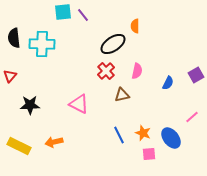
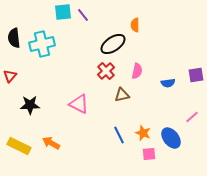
orange semicircle: moved 1 px up
cyan cross: rotated 15 degrees counterclockwise
purple square: rotated 21 degrees clockwise
blue semicircle: rotated 56 degrees clockwise
orange arrow: moved 3 px left, 1 px down; rotated 42 degrees clockwise
